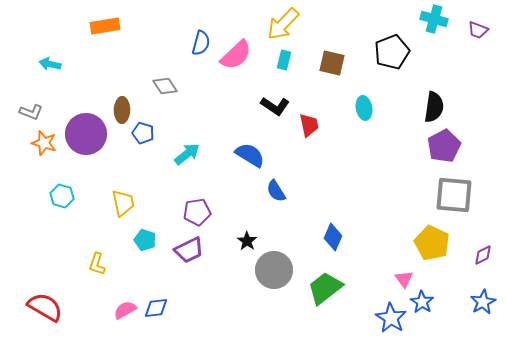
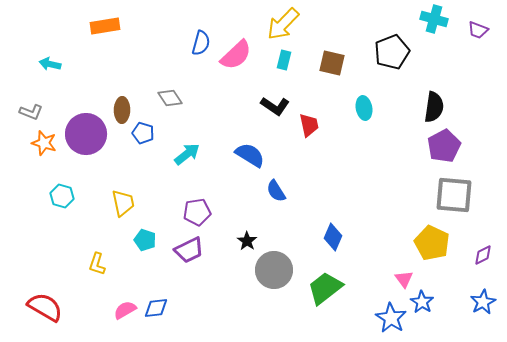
gray diamond at (165, 86): moved 5 px right, 12 px down
